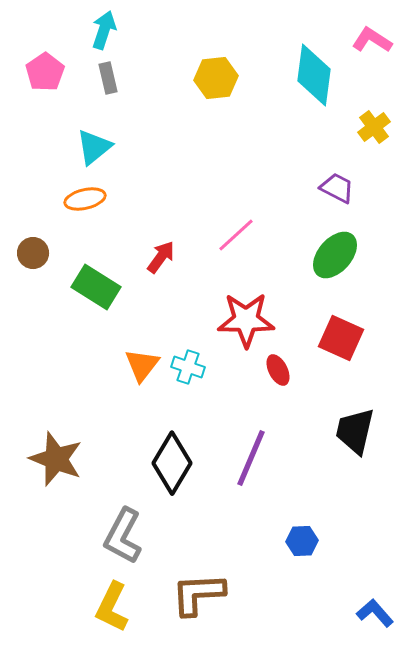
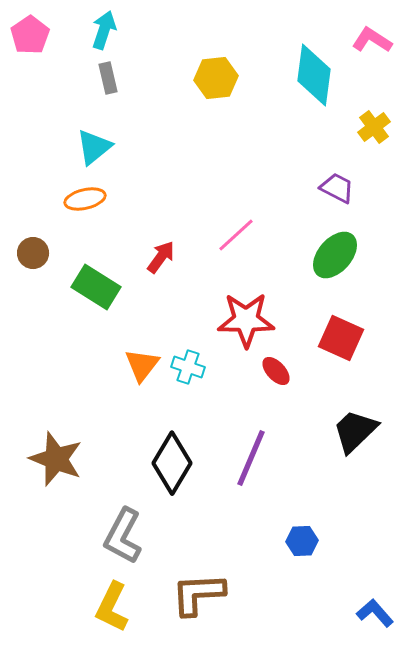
pink pentagon: moved 15 px left, 37 px up
red ellipse: moved 2 px left, 1 px down; rotated 16 degrees counterclockwise
black trapezoid: rotated 33 degrees clockwise
